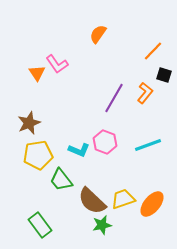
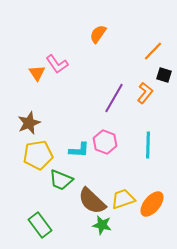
cyan line: rotated 68 degrees counterclockwise
cyan L-shape: rotated 20 degrees counterclockwise
green trapezoid: rotated 30 degrees counterclockwise
green star: rotated 24 degrees clockwise
